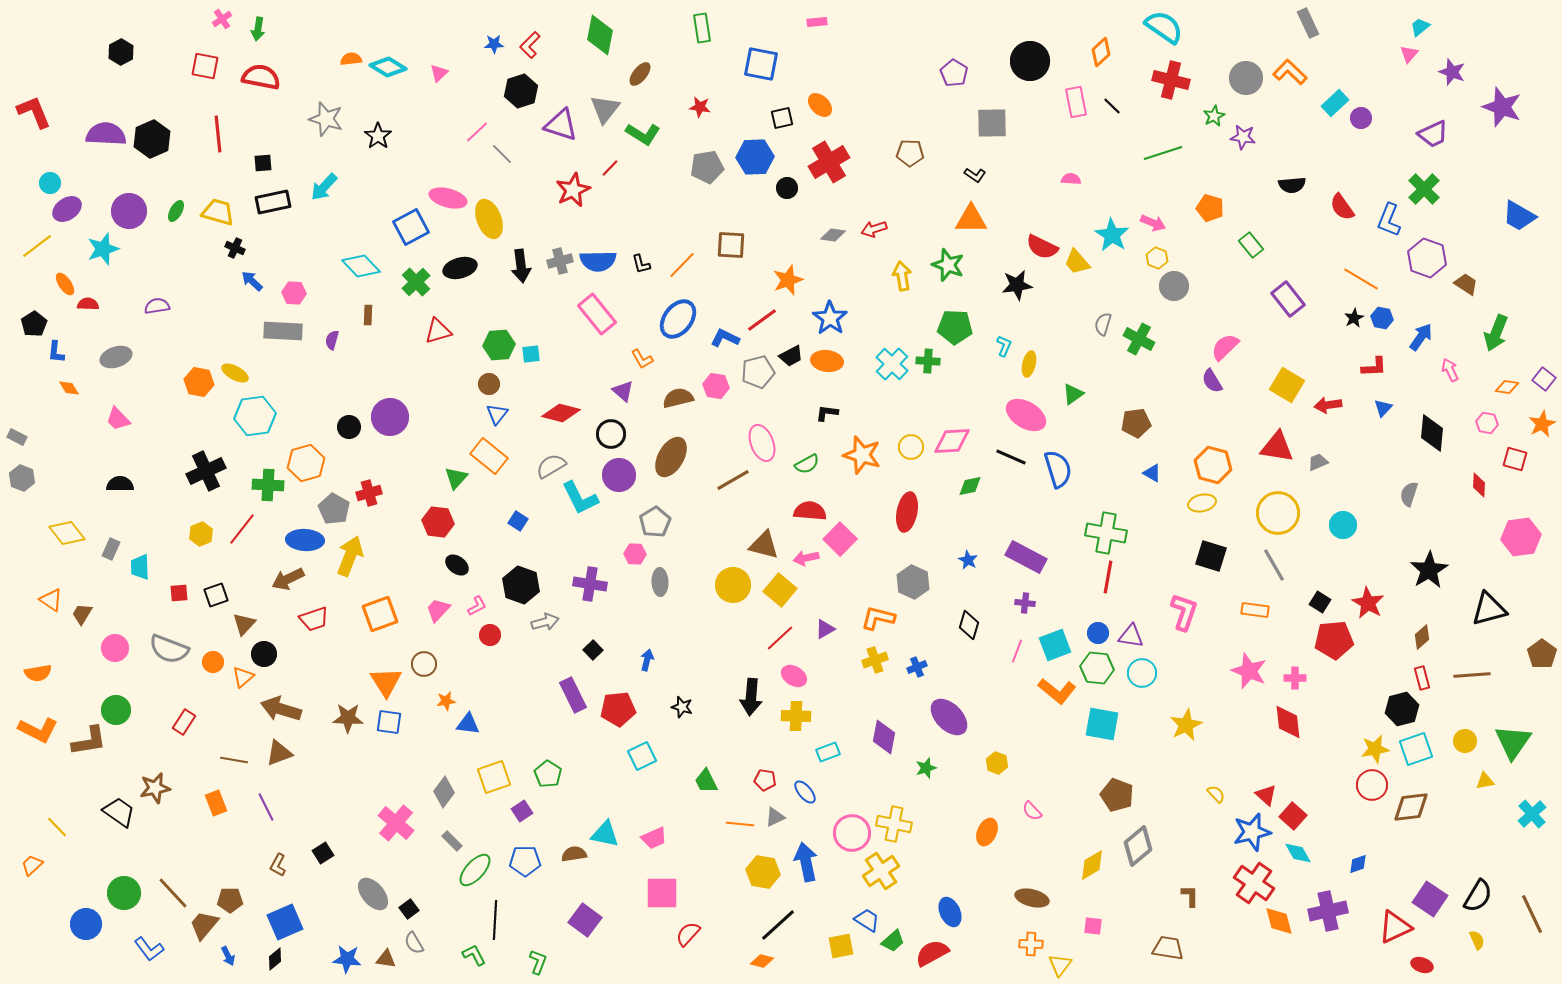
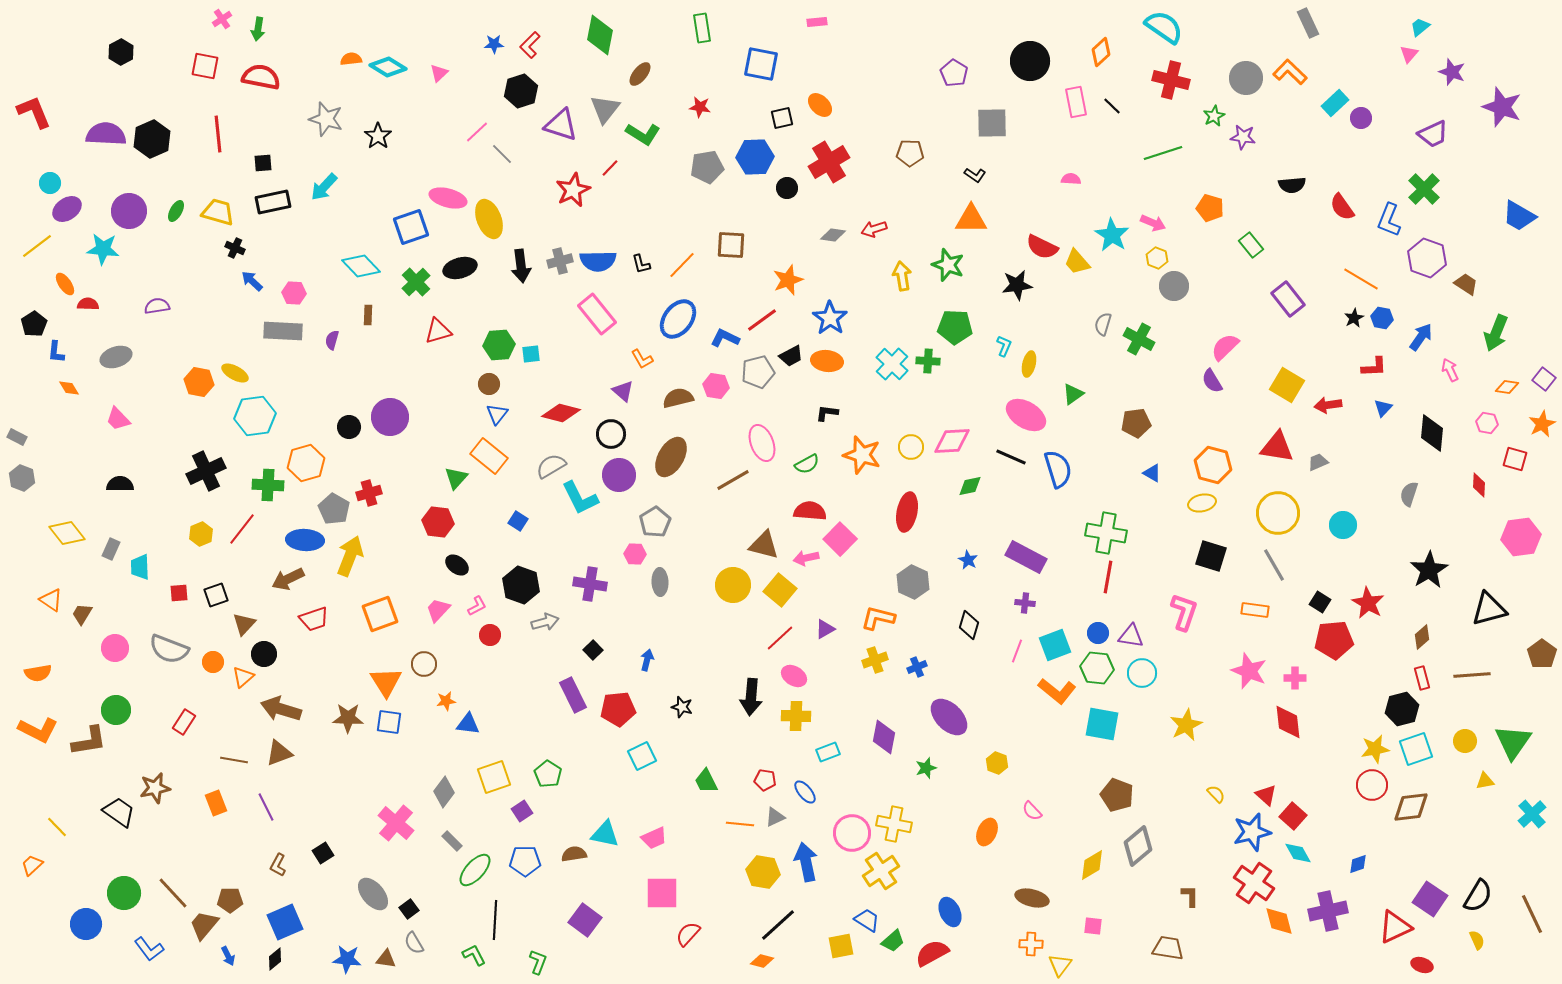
blue square at (411, 227): rotated 9 degrees clockwise
cyan star at (103, 249): rotated 24 degrees clockwise
